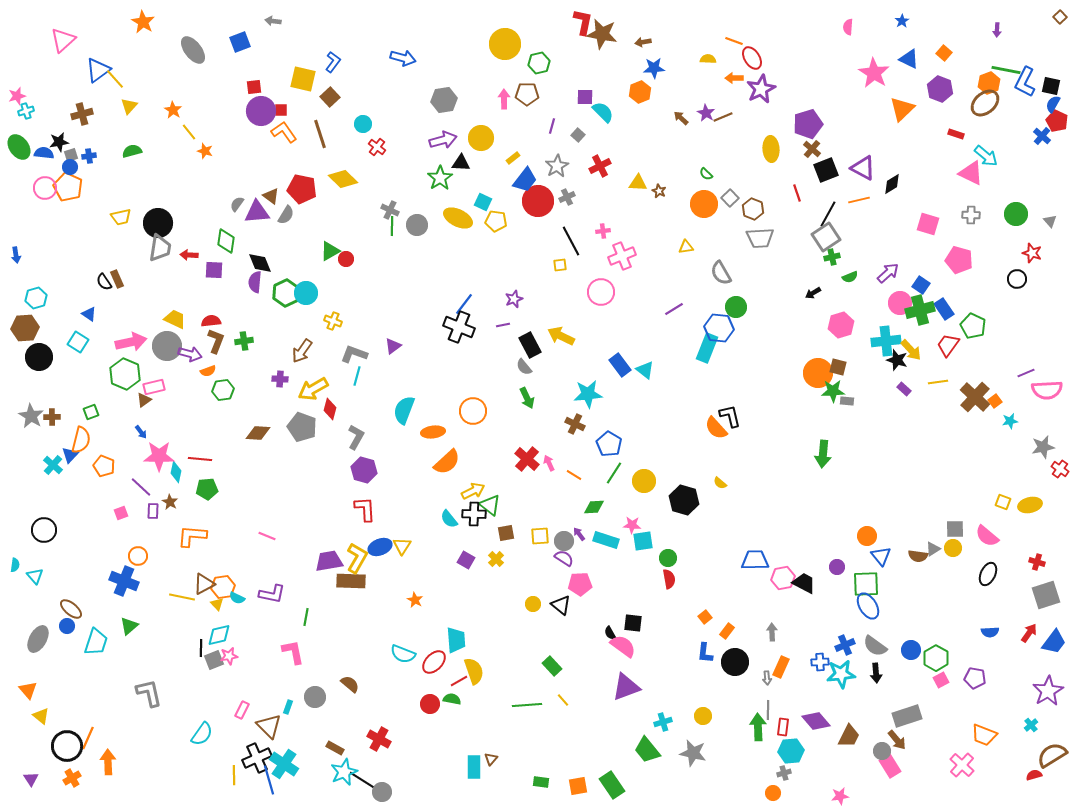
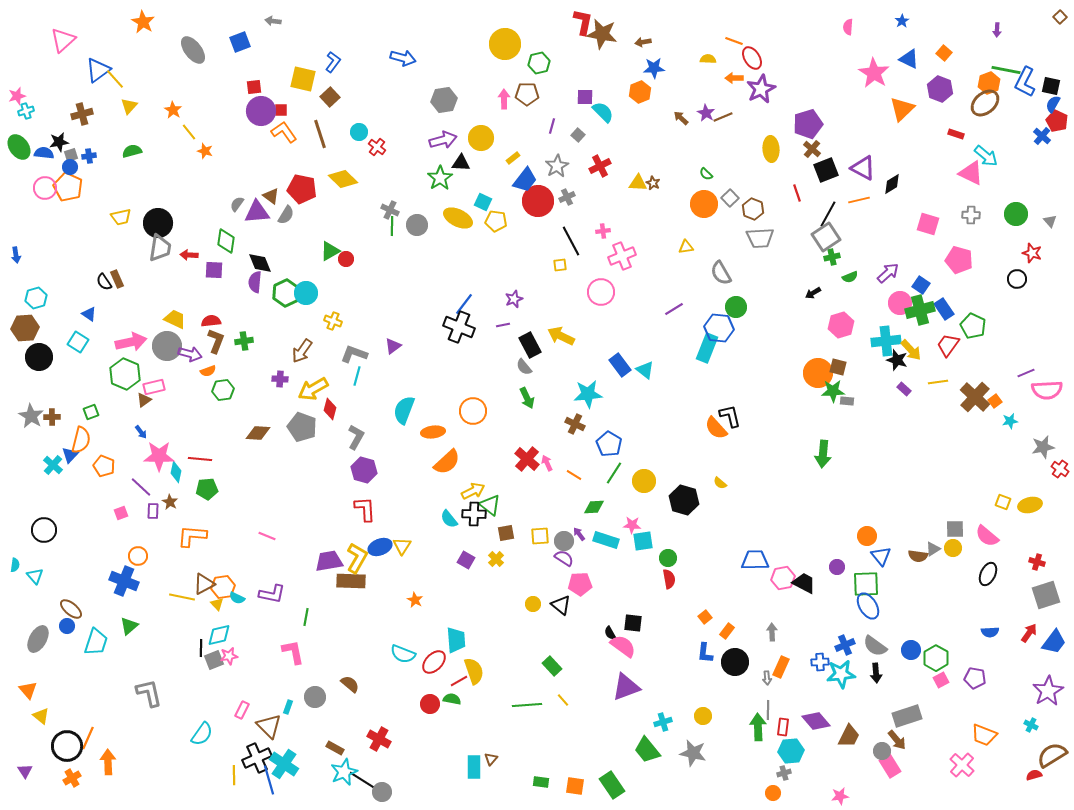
cyan circle at (363, 124): moved 4 px left, 8 px down
brown star at (659, 191): moved 6 px left, 8 px up
pink arrow at (549, 463): moved 2 px left
cyan cross at (1031, 725): rotated 24 degrees counterclockwise
purple triangle at (31, 779): moved 6 px left, 8 px up
orange square at (578, 786): moved 3 px left; rotated 18 degrees clockwise
